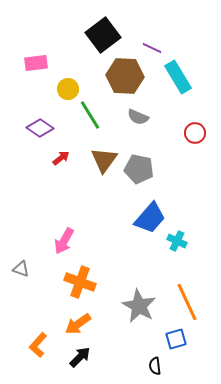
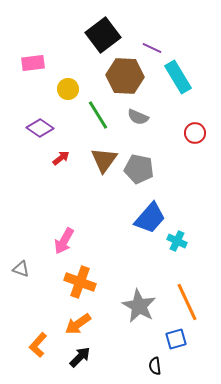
pink rectangle: moved 3 px left
green line: moved 8 px right
